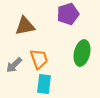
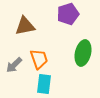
green ellipse: moved 1 px right
